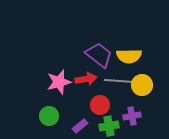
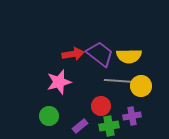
purple trapezoid: moved 1 px right, 1 px up
red arrow: moved 13 px left, 25 px up
yellow circle: moved 1 px left, 1 px down
red circle: moved 1 px right, 1 px down
